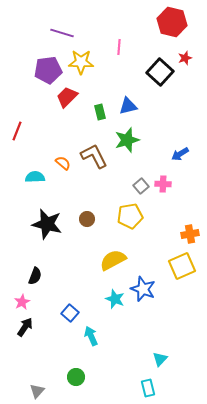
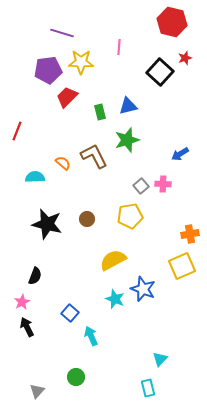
black arrow: moved 2 px right; rotated 60 degrees counterclockwise
